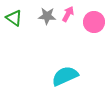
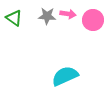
pink arrow: rotated 70 degrees clockwise
pink circle: moved 1 px left, 2 px up
